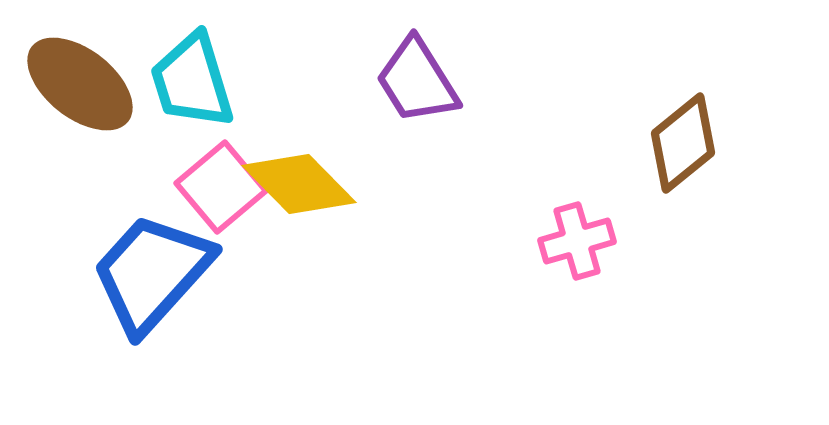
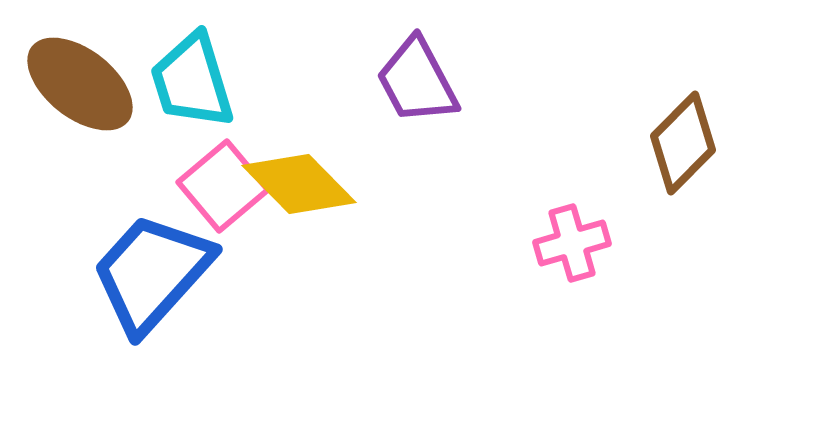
purple trapezoid: rotated 4 degrees clockwise
brown diamond: rotated 6 degrees counterclockwise
pink square: moved 2 px right, 1 px up
pink cross: moved 5 px left, 2 px down
